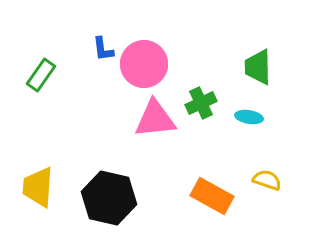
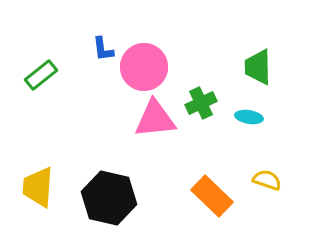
pink circle: moved 3 px down
green rectangle: rotated 16 degrees clockwise
orange rectangle: rotated 15 degrees clockwise
